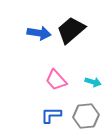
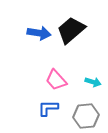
blue L-shape: moved 3 px left, 7 px up
